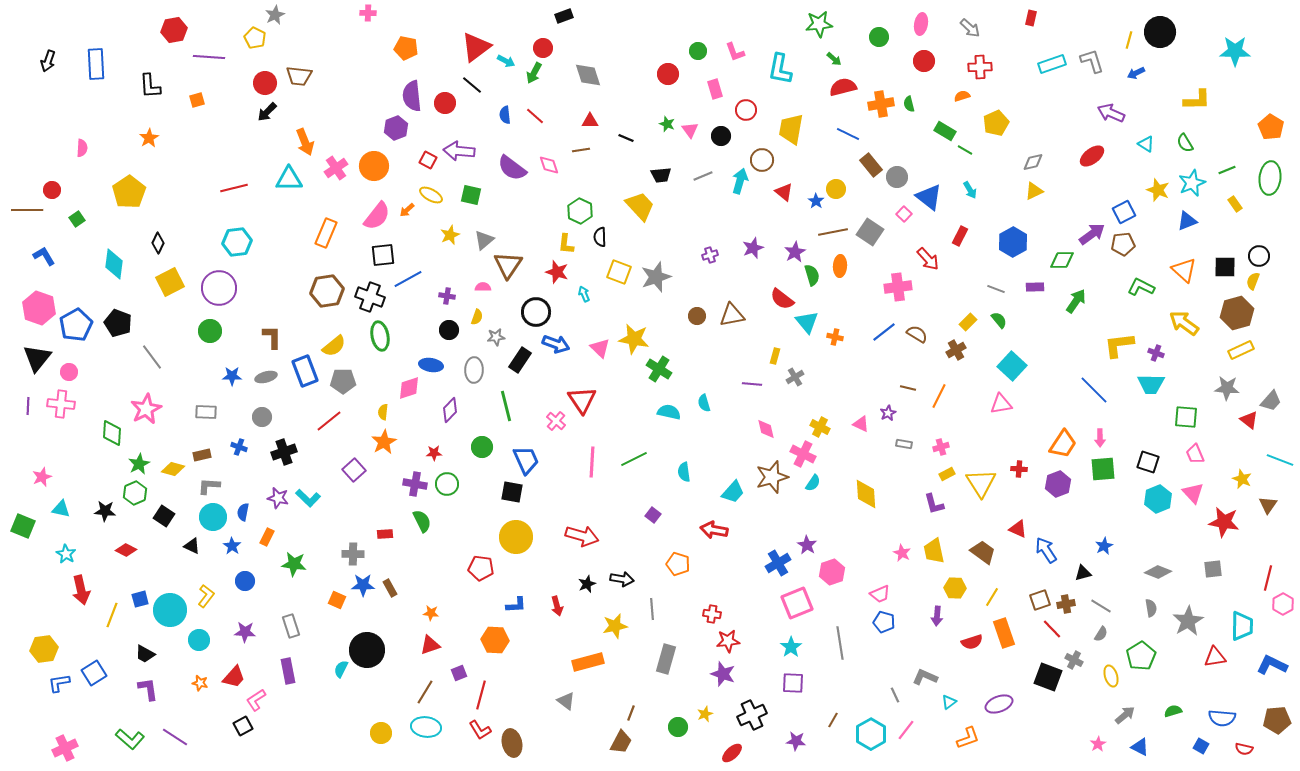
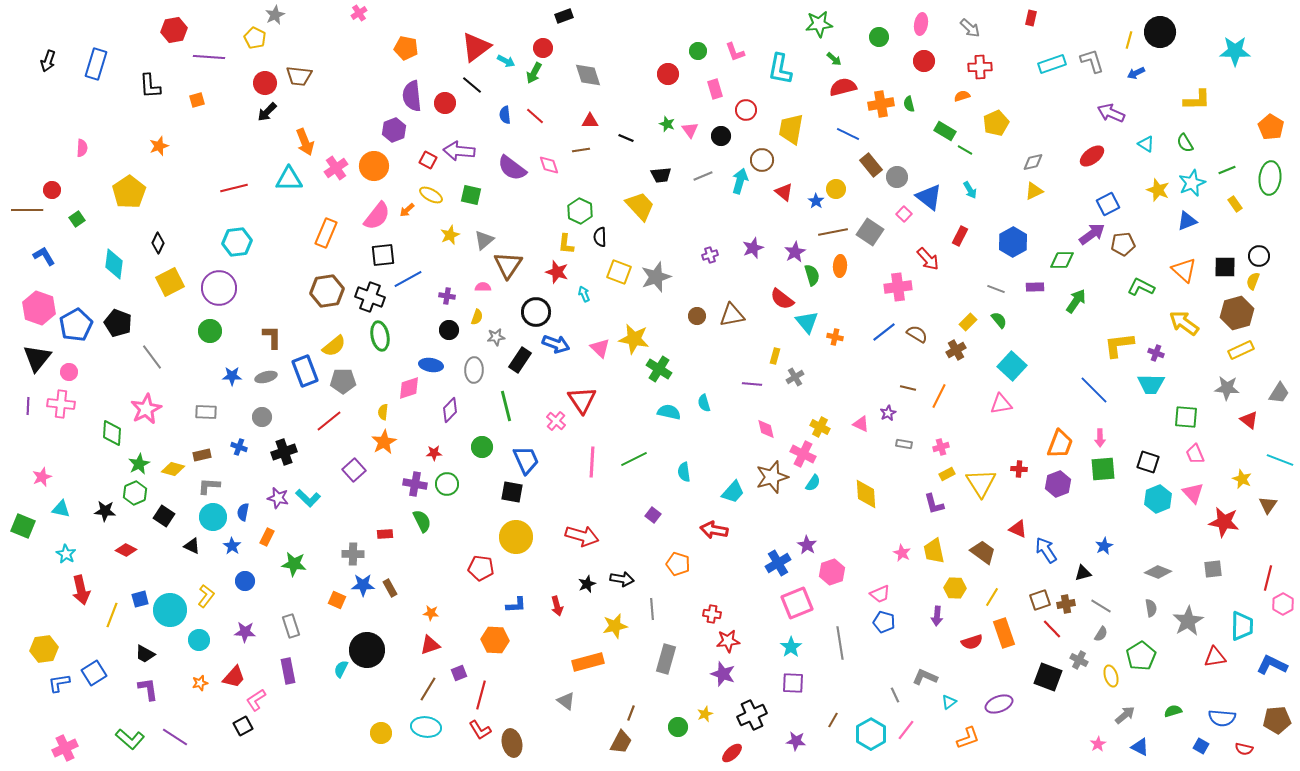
pink cross at (368, 13): moved 9 px left; rotated 35 degrees counterclockwise
blue rectangle at (96, 64): rotated 20 degrees clockwise
purple hexagon at (396, 128): moved 2 px left, 2 px down
orange star at (149, 138): moved 10 px right, 8 px down; rotated 12 degrees clockwise
blue square at (1124, 212): moved 16 px left, 8 px up
gray trapezoid at (1271, 401): moved 8 px right, 8 px up; rotated 10 degrees counterclockwise
orange trapezoid at (1063, 444): moved 3 px left; rotated 12 degrees counterclockwise
gray cross at (1074, 660): moved 5 px right
orange star at (200, 683): rotated 28 degrees counterclockwise
brown line at (425, 692): moved 3 px right, 3 px up
